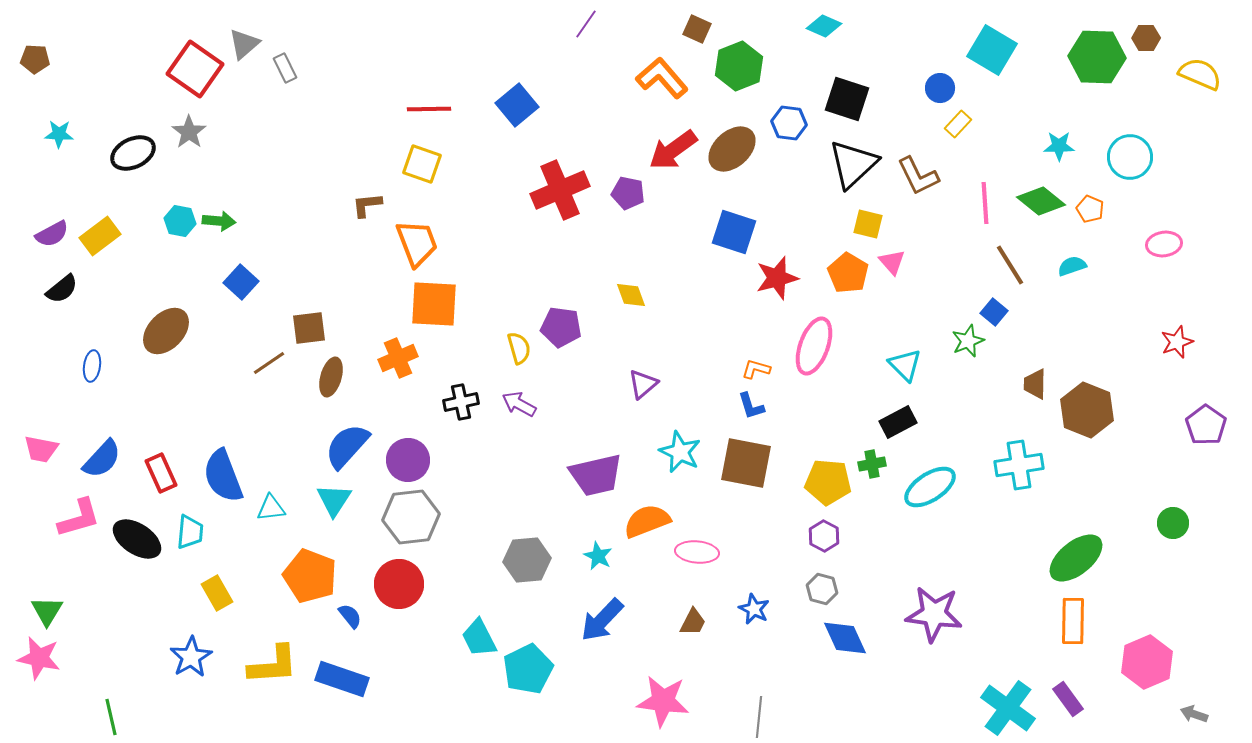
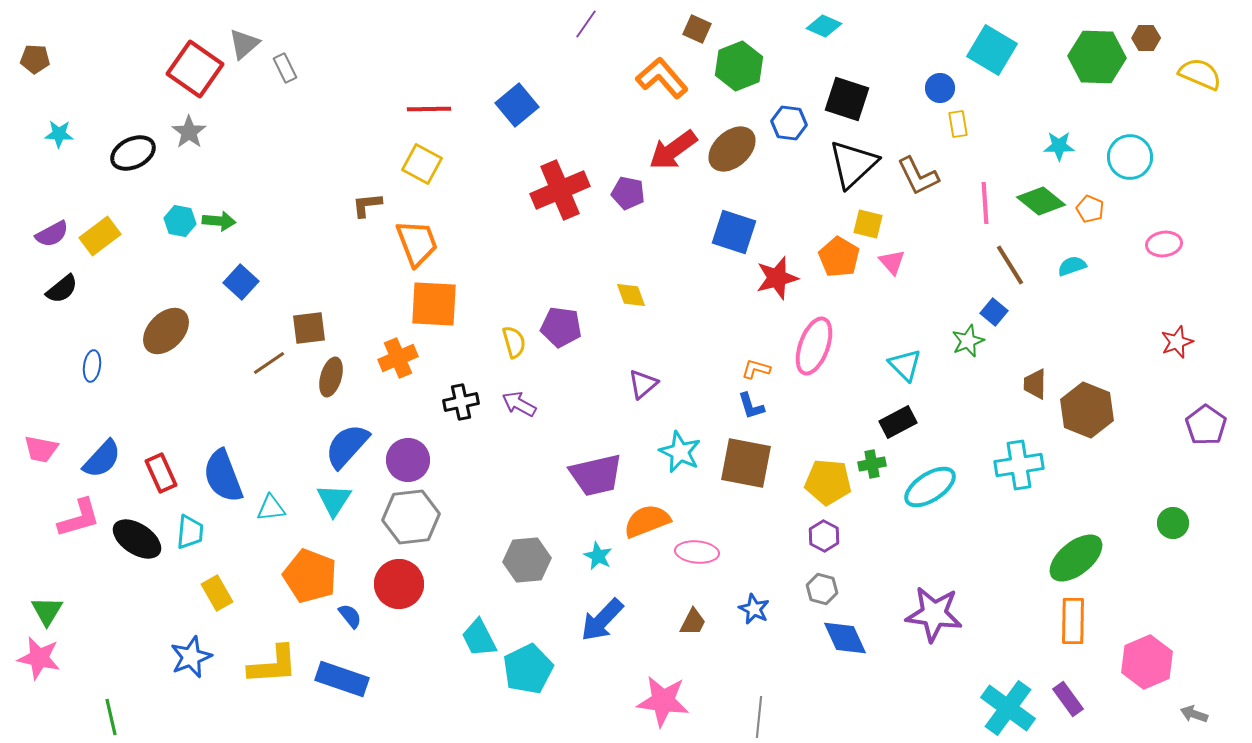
yellow rectangle at (958, 124): rotated 52 degrees counterclockwise
yellow square at (422, 164): rotated 9 degrees clockwise
orange pentagon at (848, 273): moved 9 px left, 16 px up
yellow semicircle at (519, 348): moved 5 px left, 6 px up
blue star at (191, 657): rotated 9 degrees clockwise
